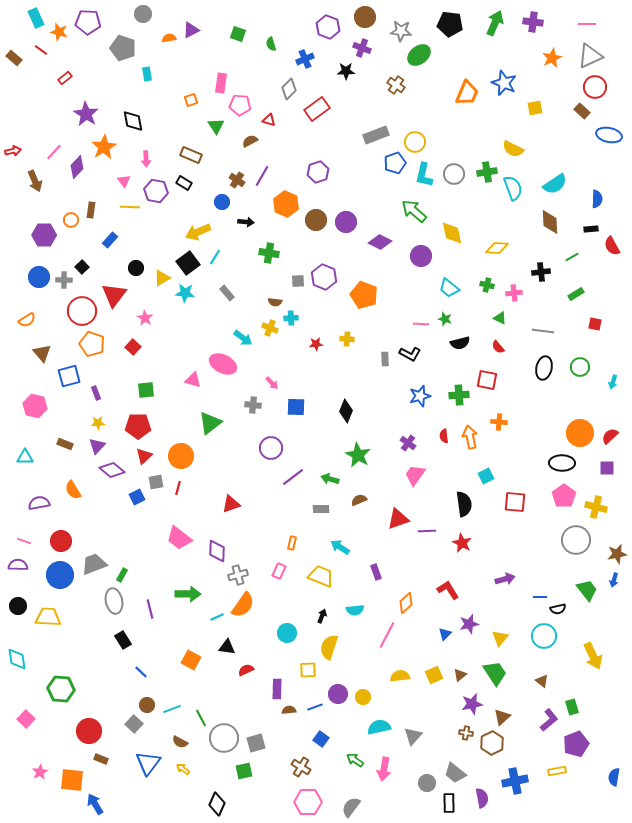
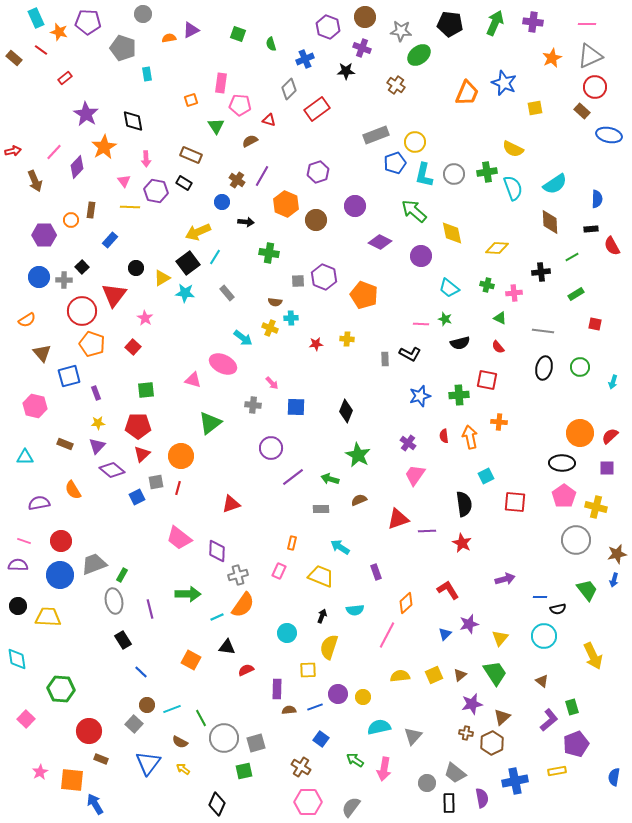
purple circle at (346, 222): moved 9 px right, 16 px up
red triangle at (144, 456): moved 2 px left, 2 px up
